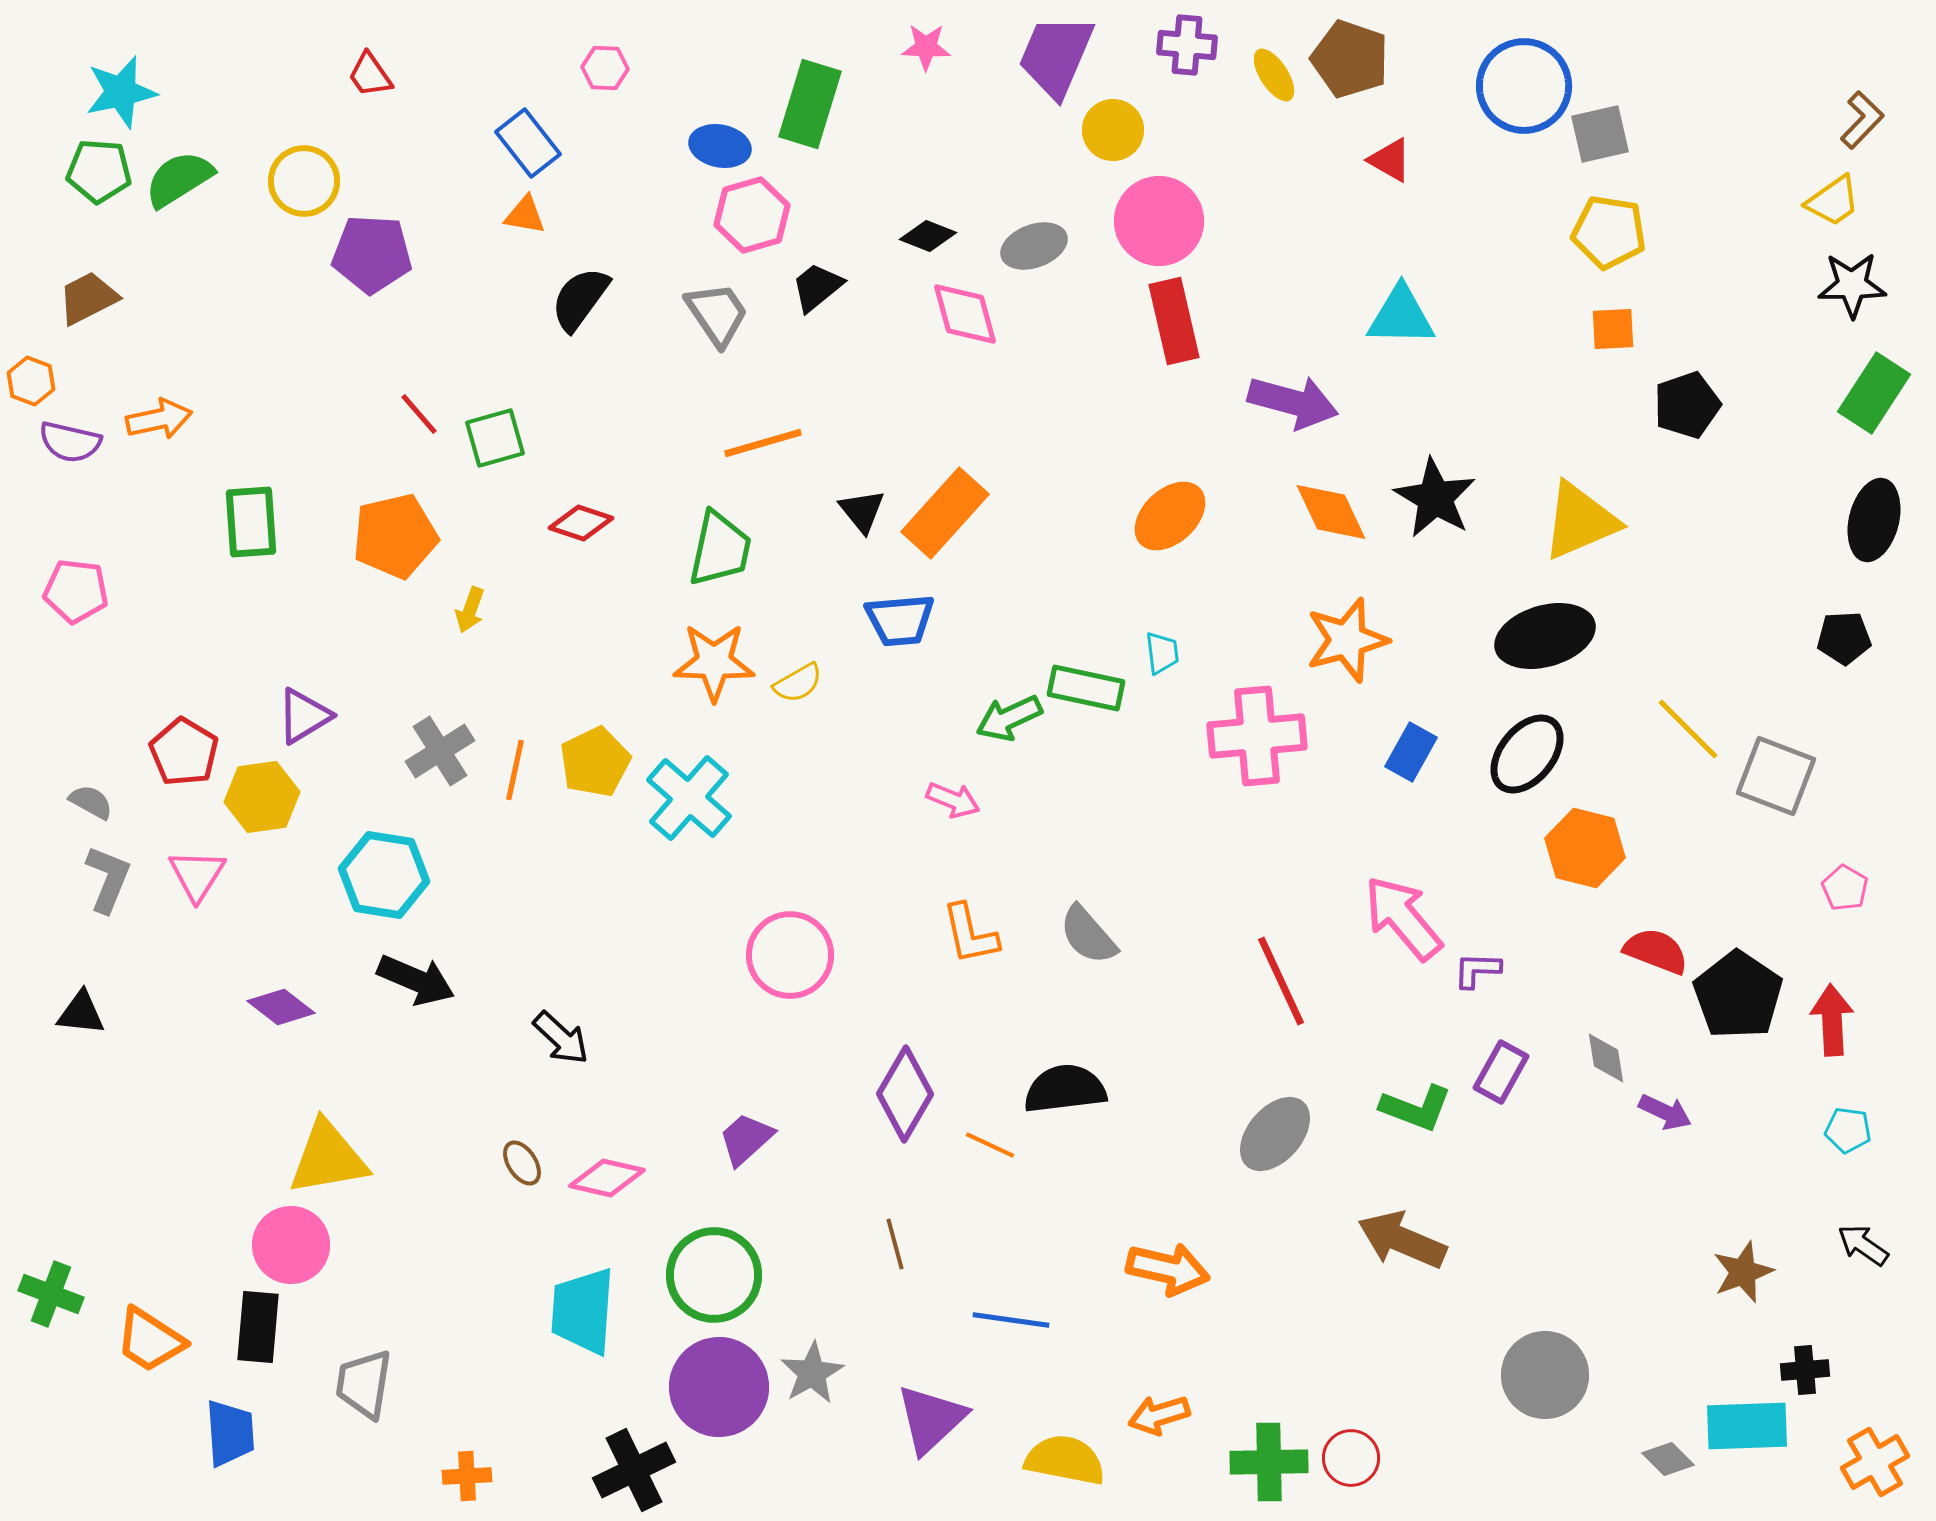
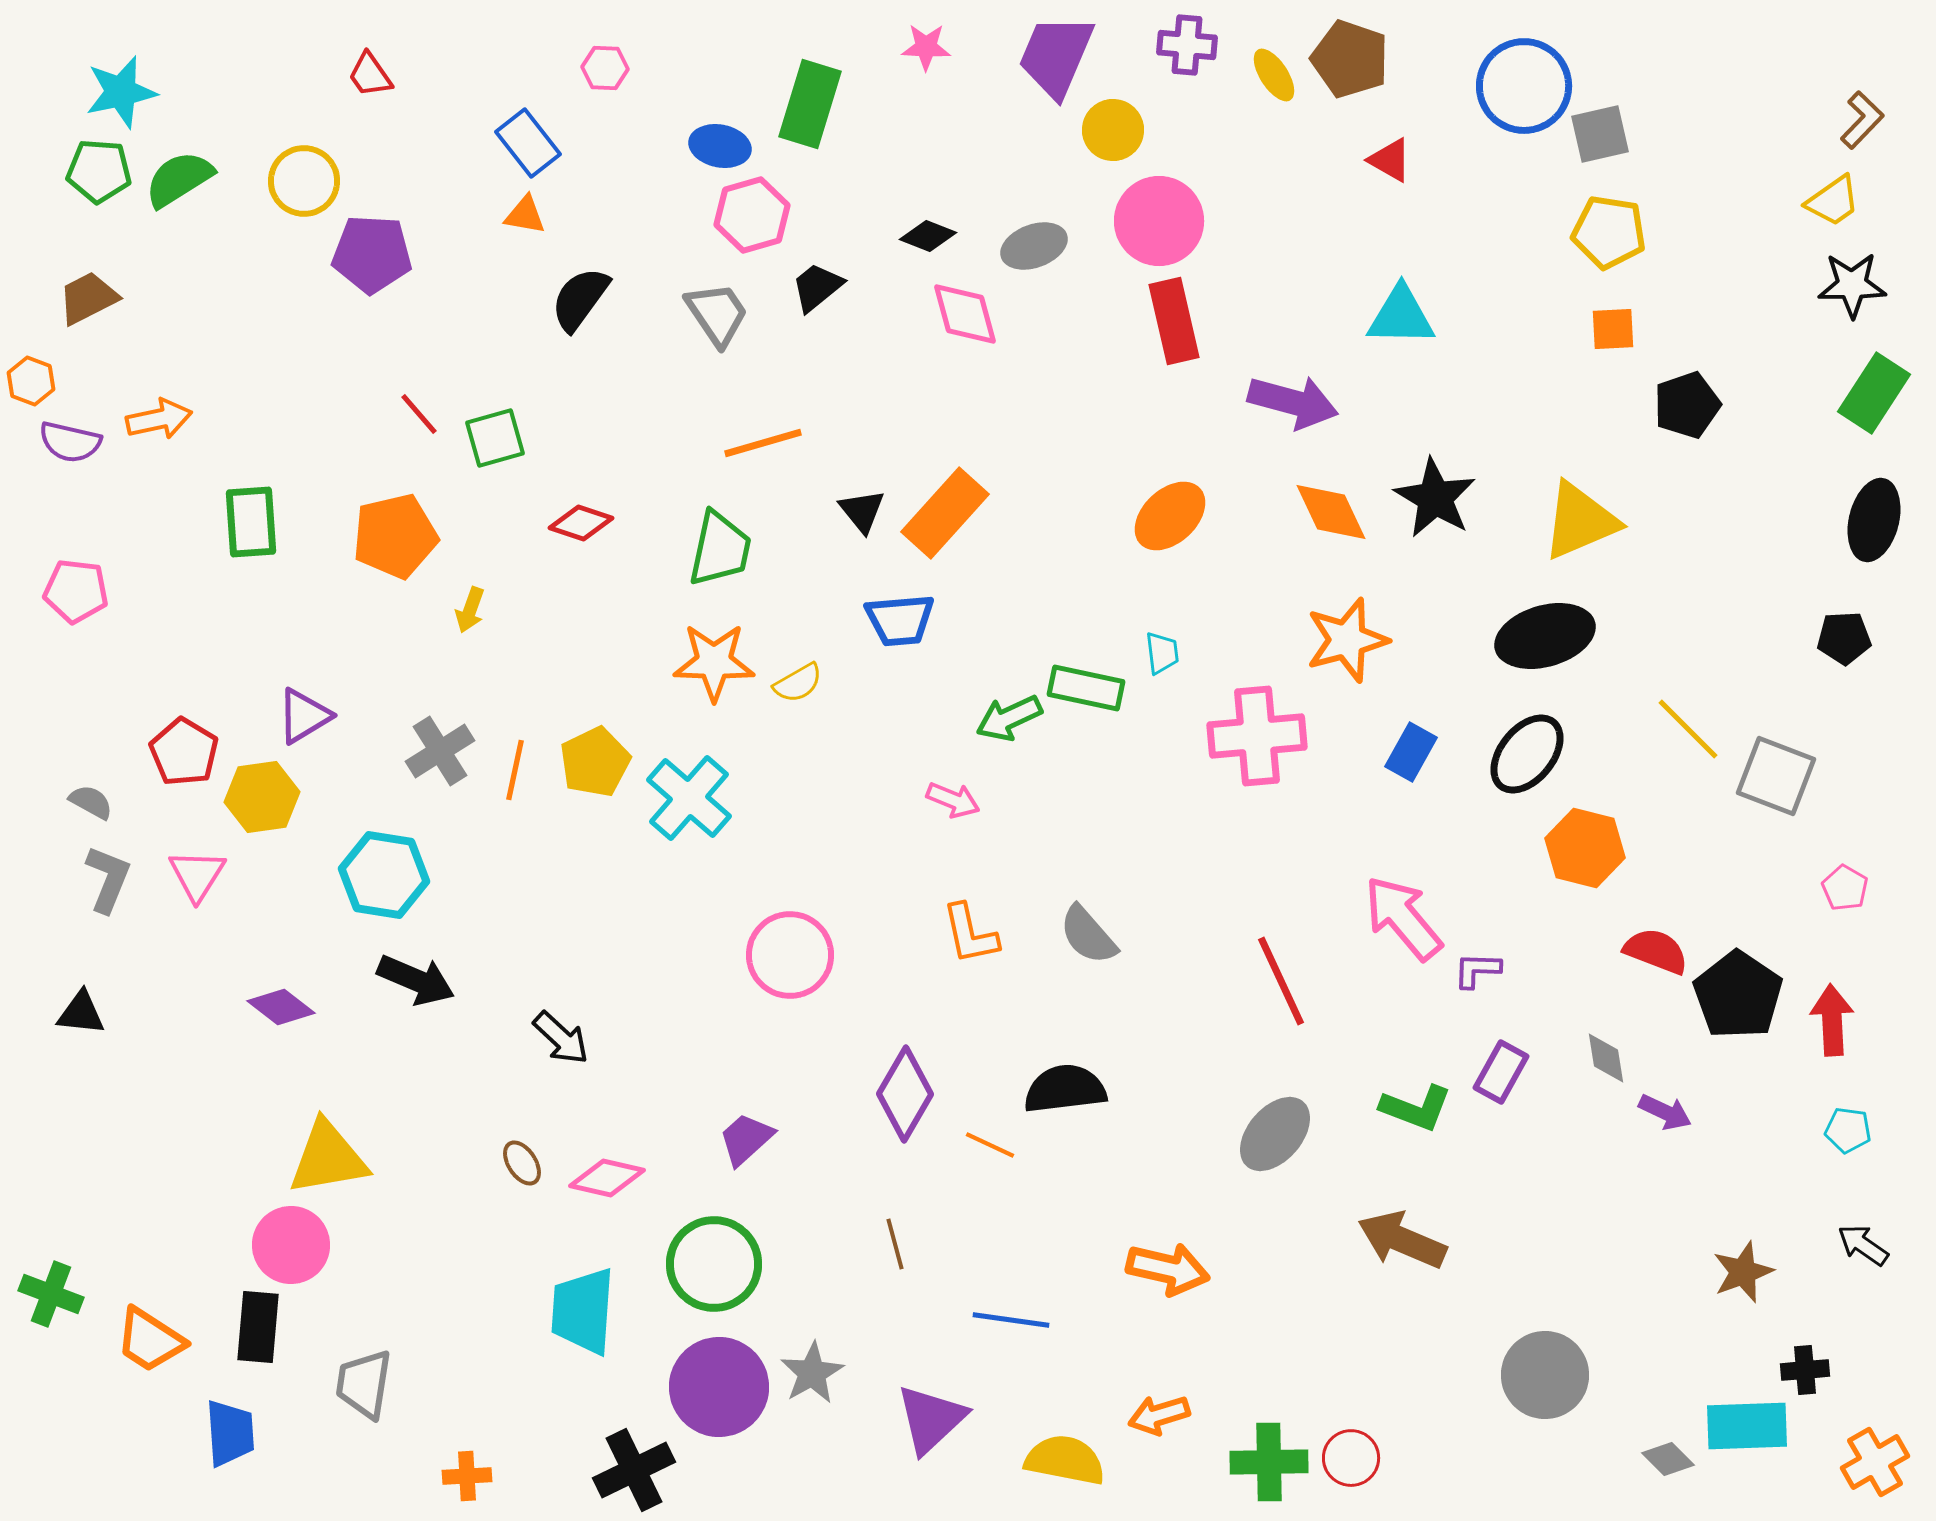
green circle at (714, 1275): moved 11 px up
